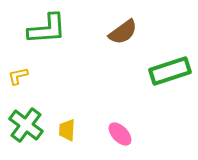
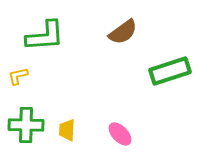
green L-shape: moved 2 px left, 7 px down
green cross: rotated 36 degrees counterclockwise
